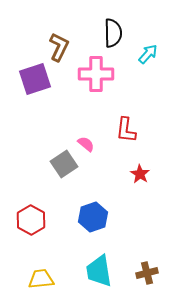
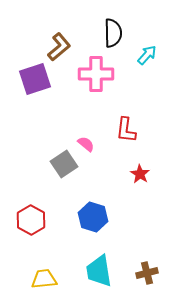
brown L-shape: rotated 24 degrees clockwise
cyan arrow: moved 1 px left, 1 px down
blue hexagon: rotated 24 degrees counterclockwise
yellow trapezoid: moved 3 px right
